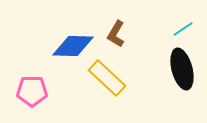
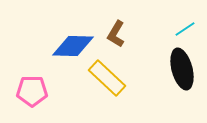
cyan line: moved 2 px right
